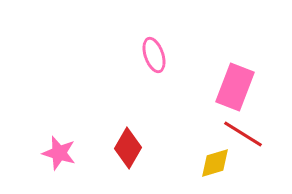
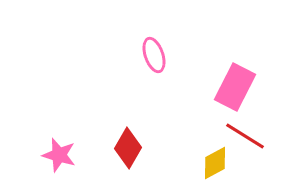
pink rectangle: rotated 6 degrees clockwise
red line: moved 2 px right, 2 px down
pink star: moved 2 px down
yellow diamond: rotated 12 degrees counterclockwise
